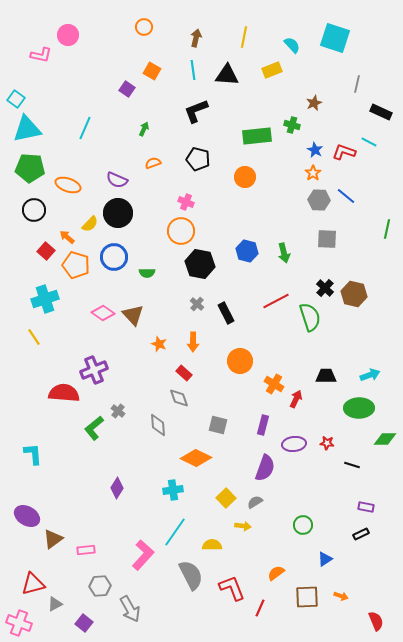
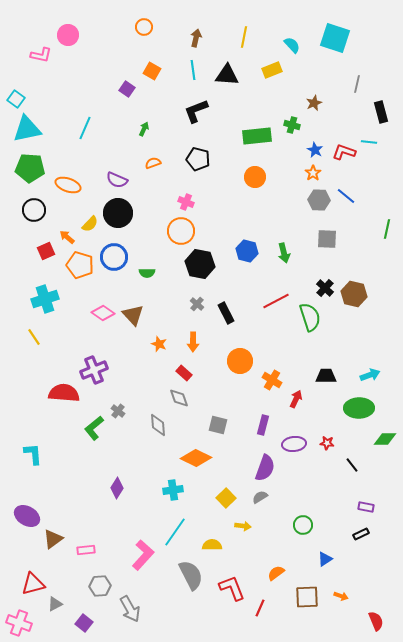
black rectangle at (381, 112): rotated 50 degrees clockwise
cyan line at (369, 142): rotated 21 degrees counterclockwise
orange circle at (245, 177): moved 10 px right
red square at (46, 251): rotated 24 degrees clockwise
orange pentagon at (76, 265): moved 4 px right
orange cross at (274, 384): moved 2 px left, 4 px up
black line at (352, 465): rotated 35 degrees clockwise
gray semicircle at (255, 502): moved 5 px right, 5 px up
